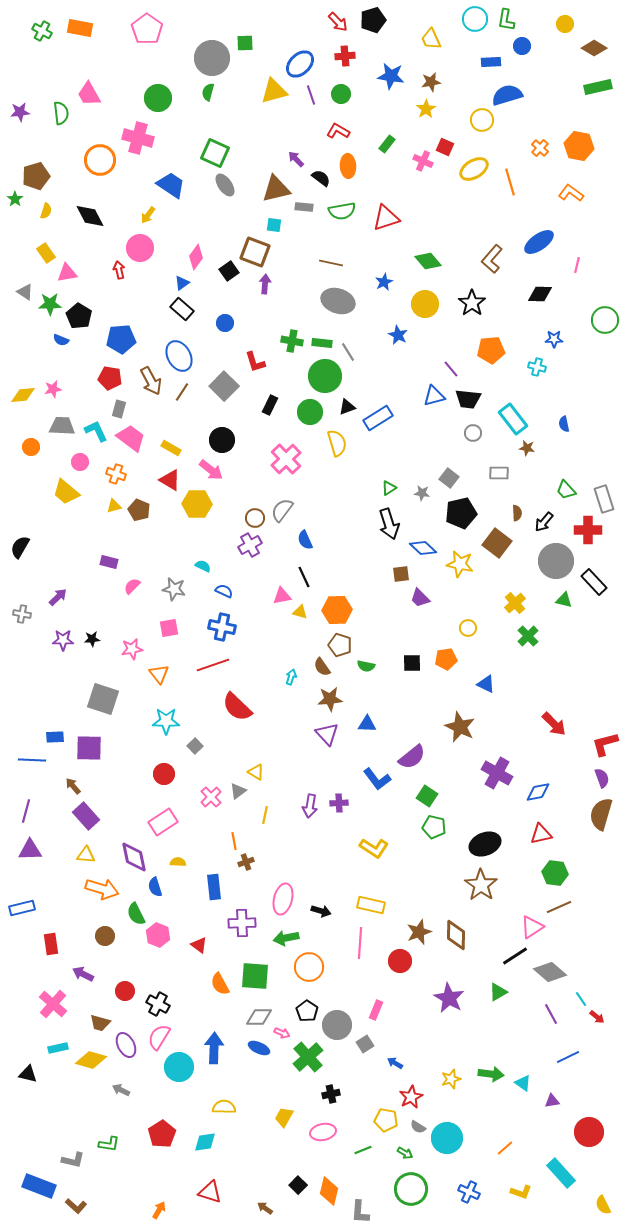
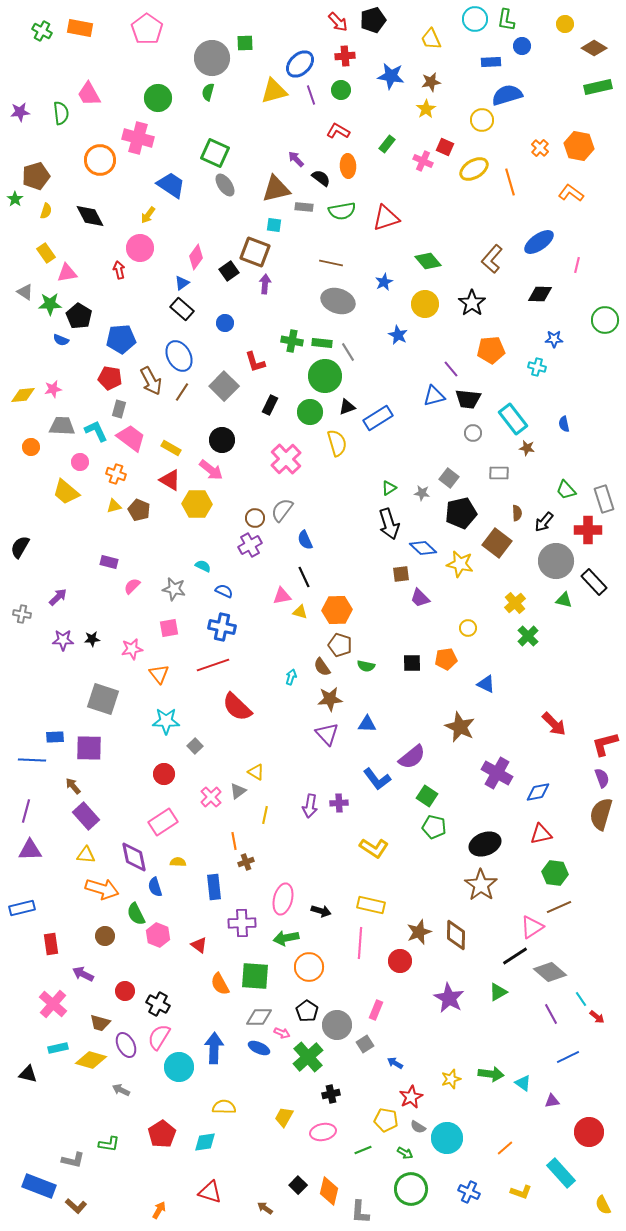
green circle at (341, 94): moved 4 px up
